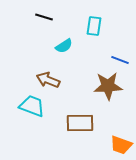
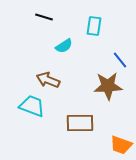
blue line: rotated 30 degrees clockwise
